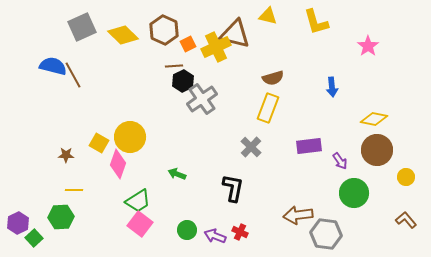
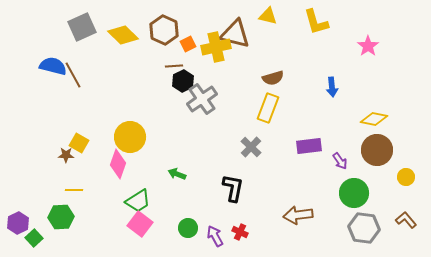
yellow cross at (216, 47): rotated 12 degrees clockwise
yellow square at (99, 143): moved 20 px left
green circle at (187, 230): moved 1 px right, 2 px up
gray hexagon at (326, 234): moved 38 px right, 6 px up
purple arrow at (215, 236): rotated 40 degrees clockwise
